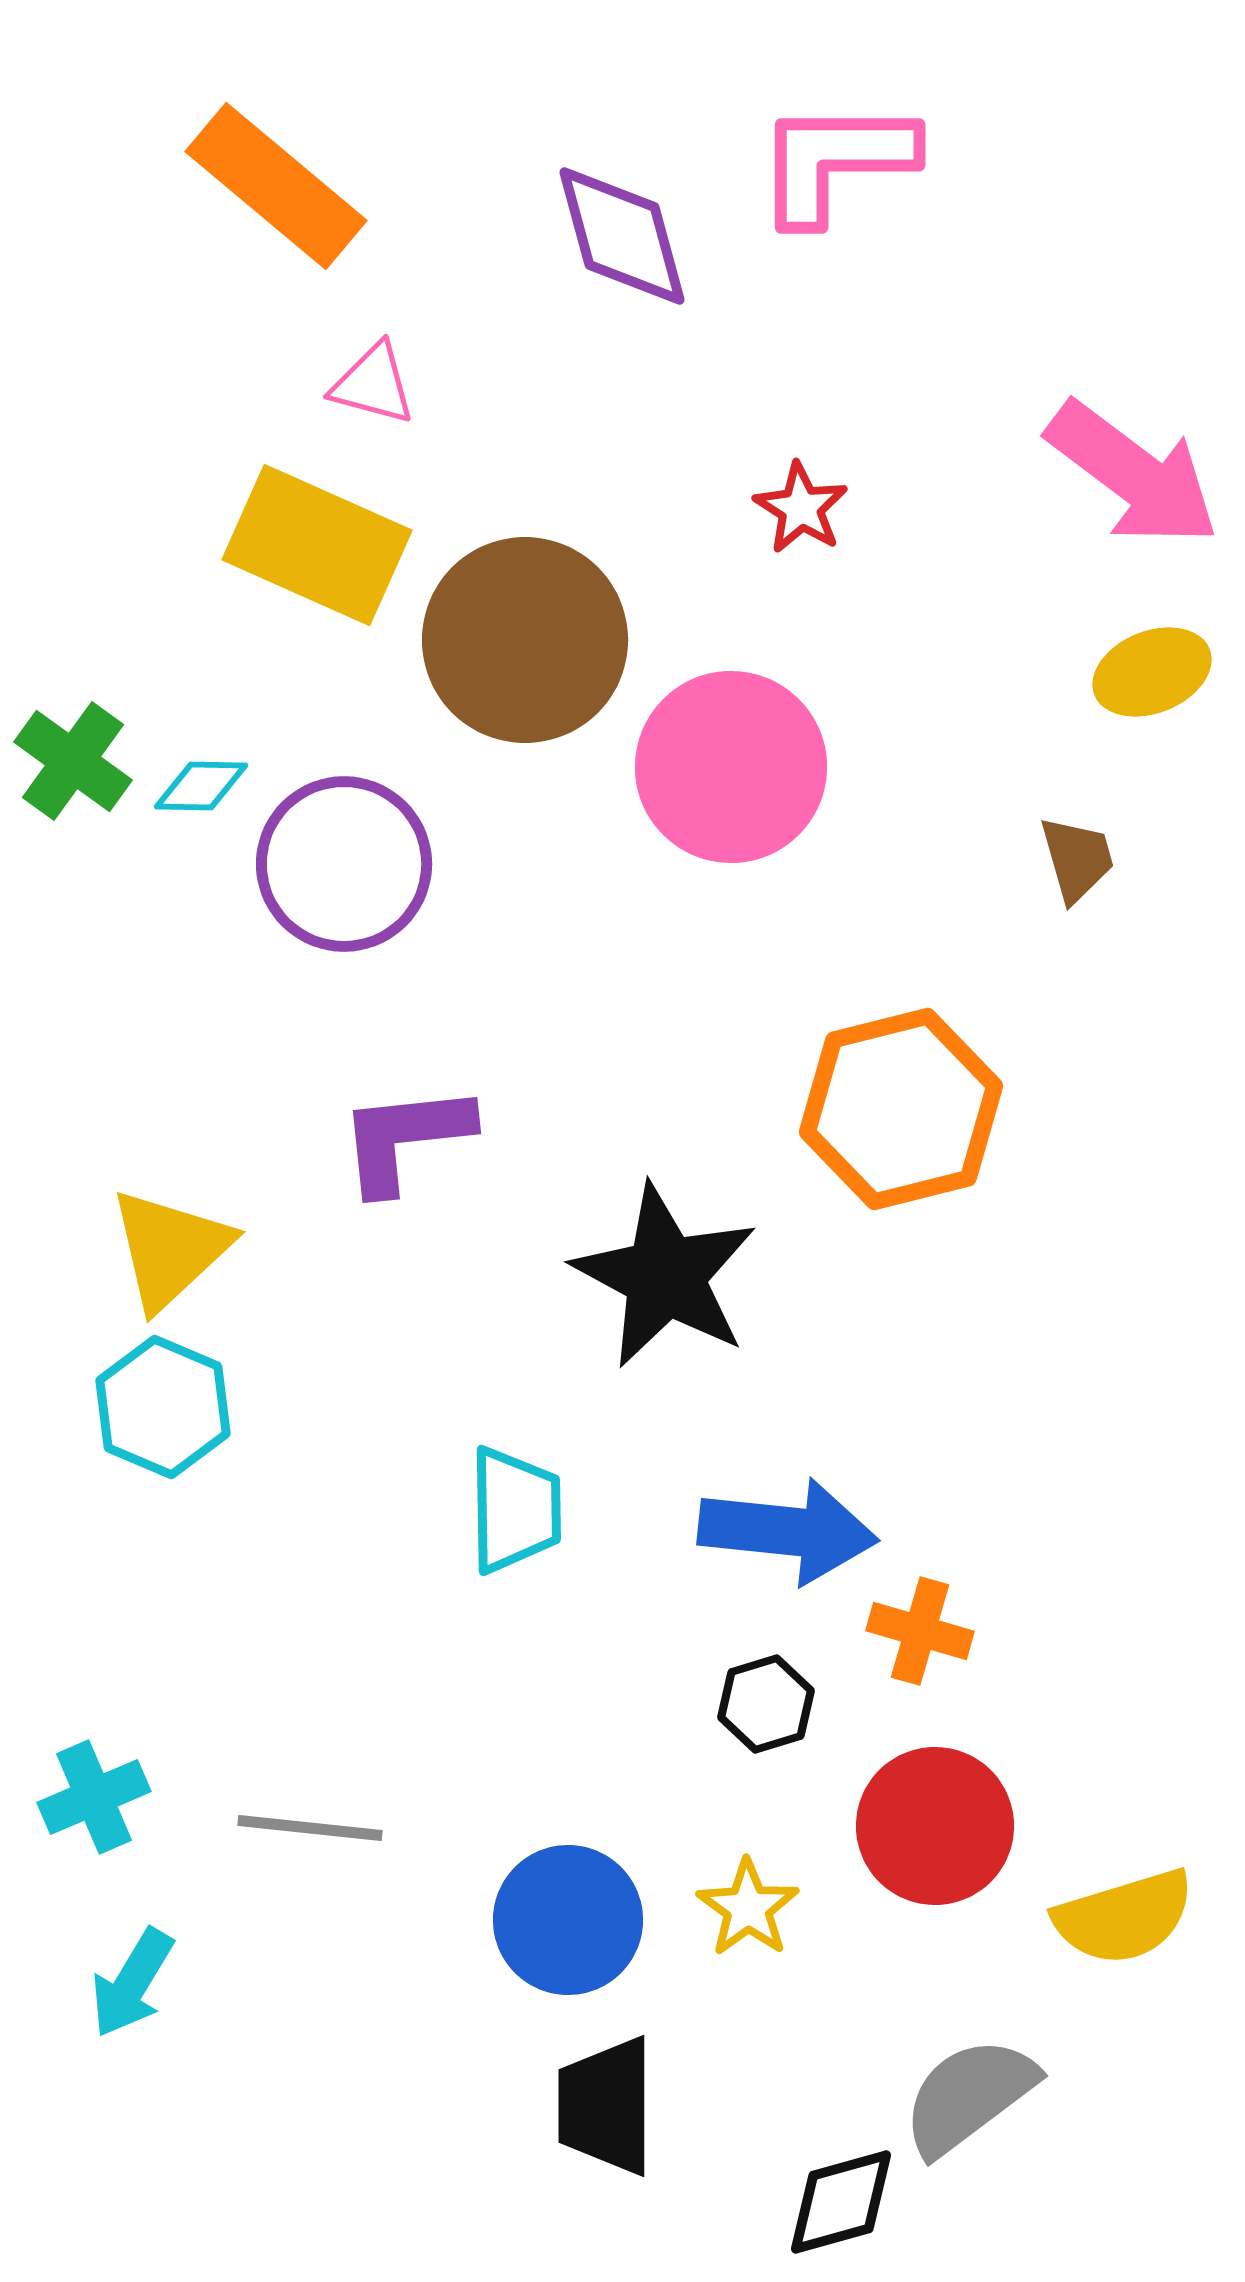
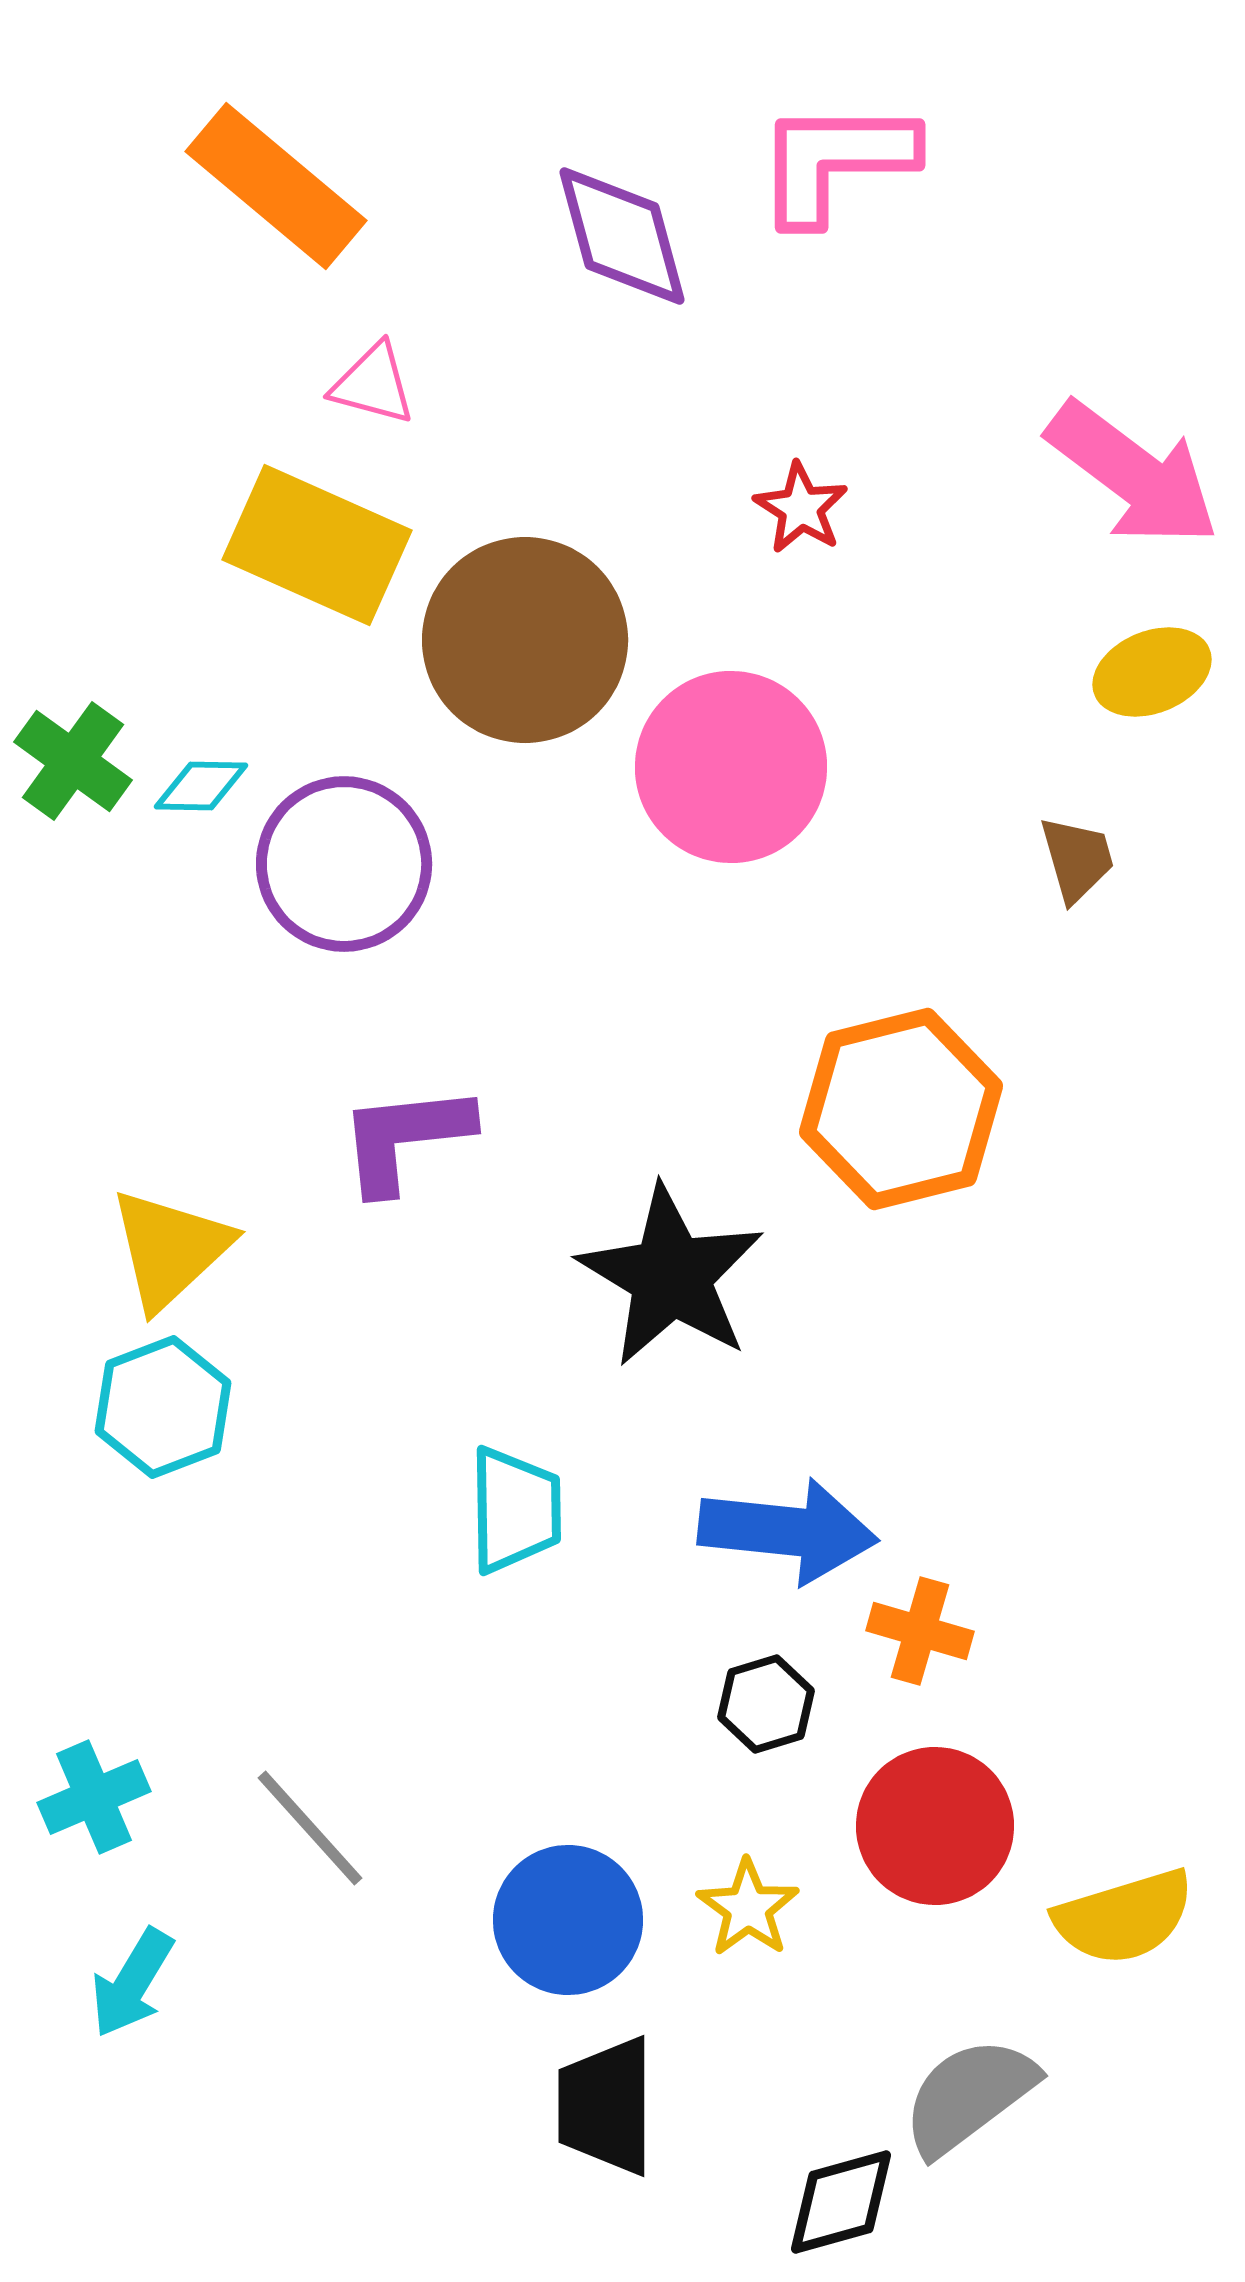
black star: moved 6 px right; rotated 3 degrees clockwise
cyan hexagon: rotated 16 degrees clockwise
gray line: rotated 42 degrees clockwise
